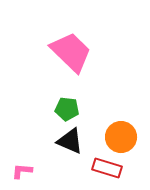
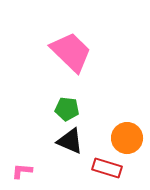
orange circle: moved 6 px right, 1 px down
